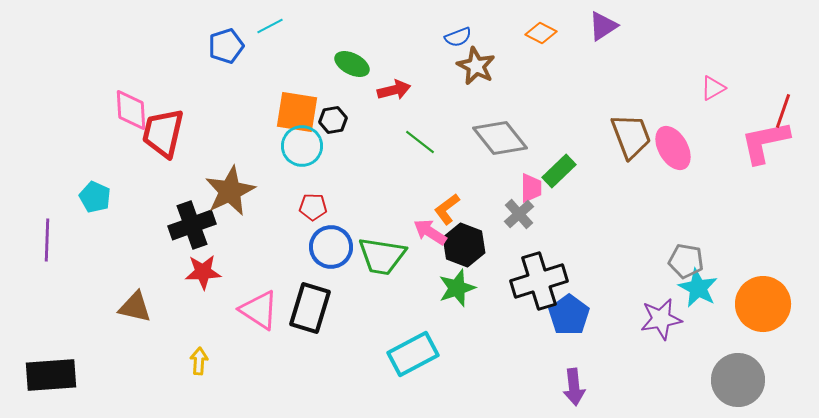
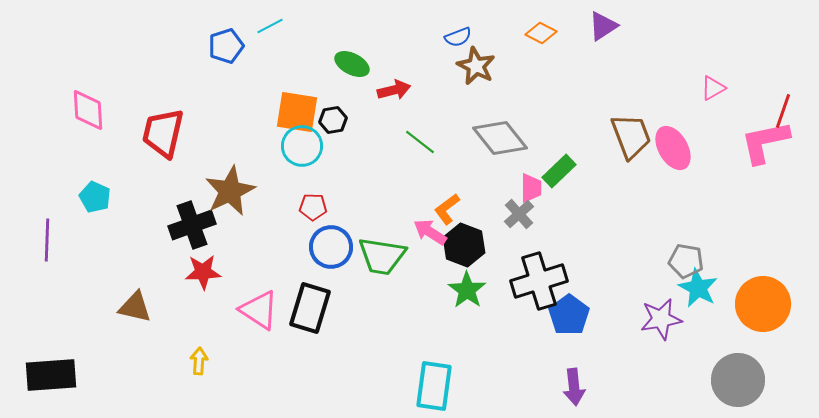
pink diamond at (131, 110): moved 43 px left
green star at (457, 288): moved 10 px right, 2 px down; rotated 18 degrees counterclockwise
cyan rectangle at (413, 354): moved 21 px right, 32 px down; rotated 54 degrees counterclockwise
